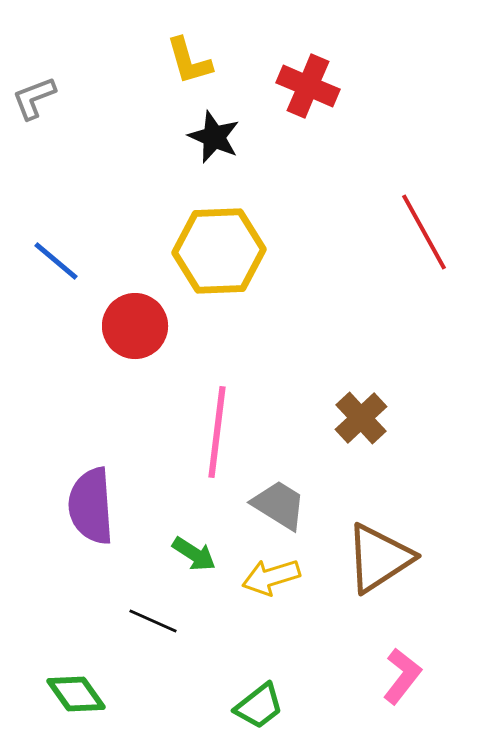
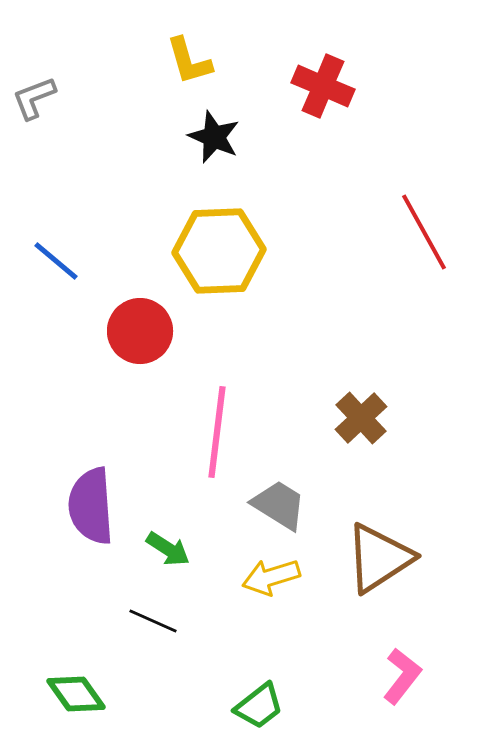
red cross: moved 15 px right
red circle: moved 5 px right, 5 px down
green arrow: moved 26 px left, 5 px up
